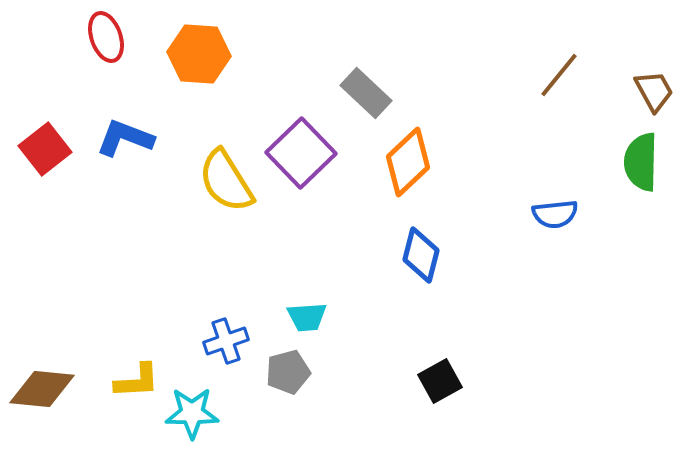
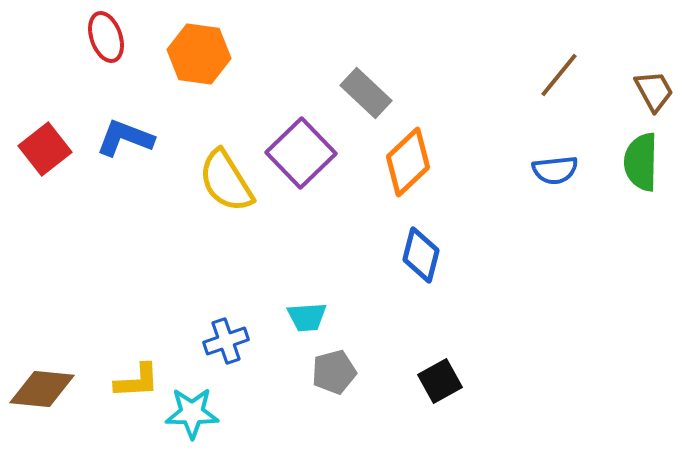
orange hexagon: rotated 4 degrees clockwise
blue semicircle: moved 44 px up
gray pentagon: moved 46 px right
